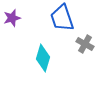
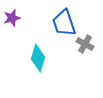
blue trapezoid: moved 2 px right, 5 px down
cyan diamond: moved 5 px left
